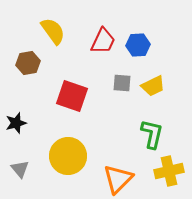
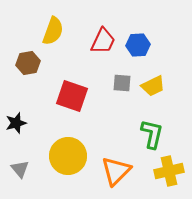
yellow semicircle: rotated 56 degrees clockwise
orange triangle: moved 2 px left, 8 px up
